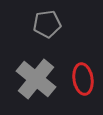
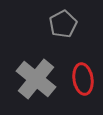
gray pentagon: moved 16 px right; rotated 20 degrees counterclockwise
